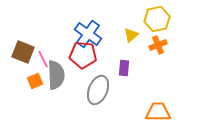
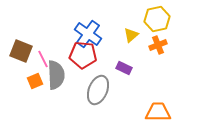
brown square: moved 2 px left, 1 px up
purple rectangle: rotated 70 degrees counterclockwise
